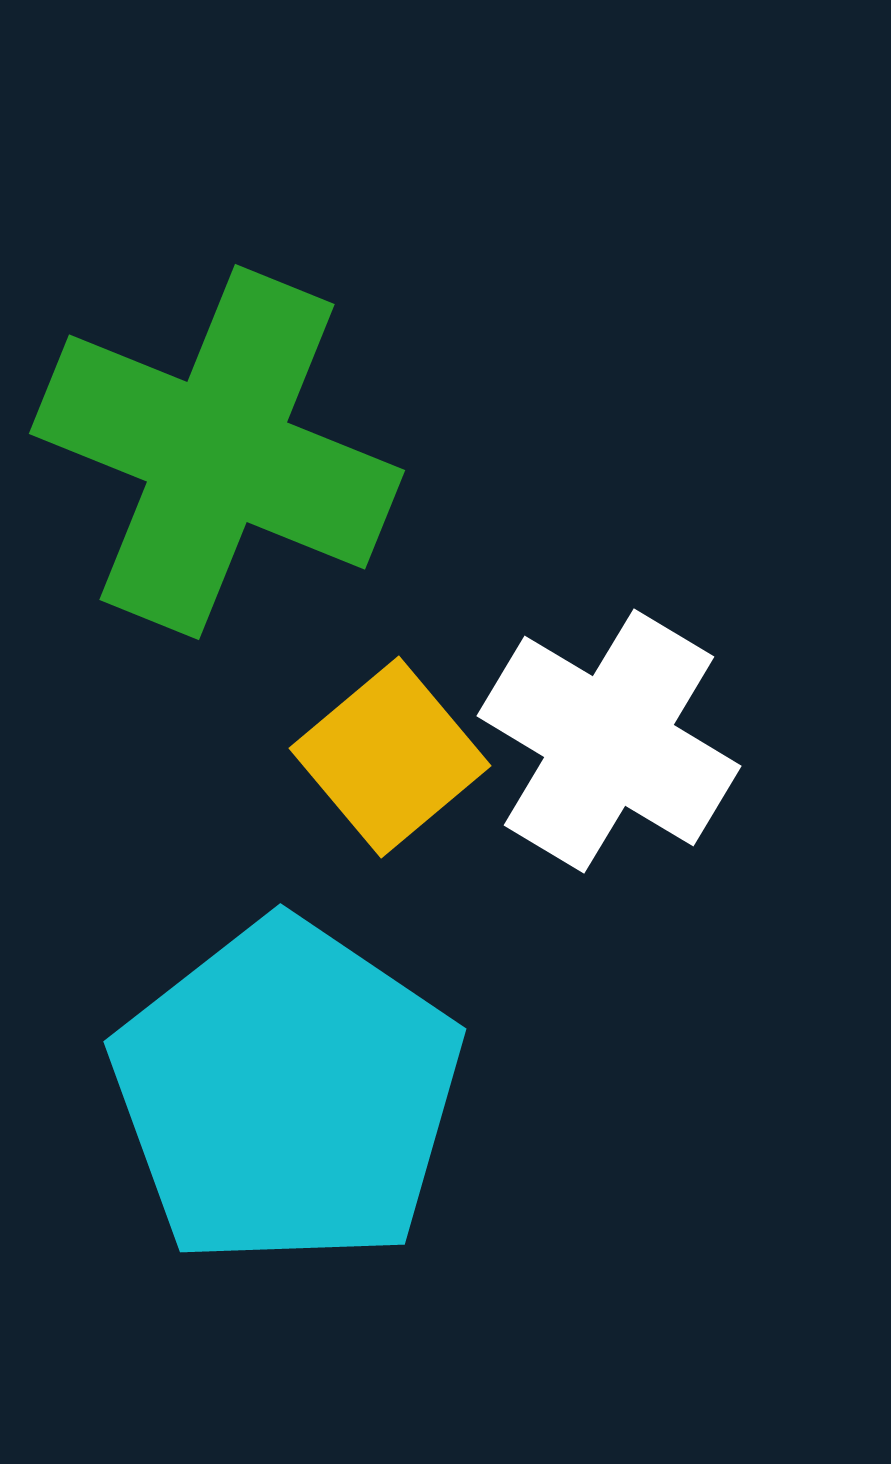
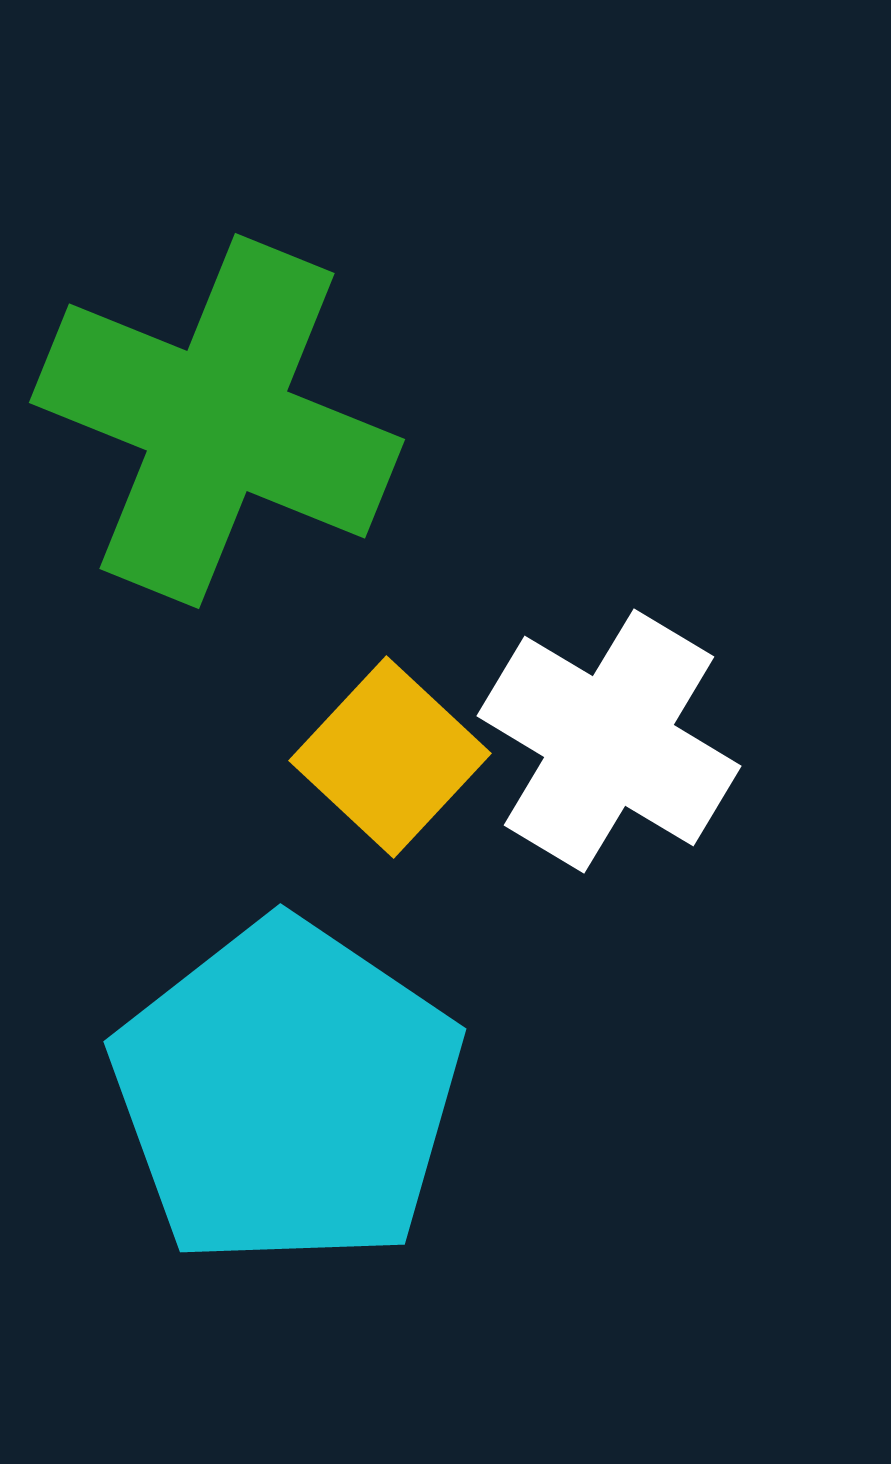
green cross: moved 31 px up
yellow square: rotated 7 degrees counterclockwise
